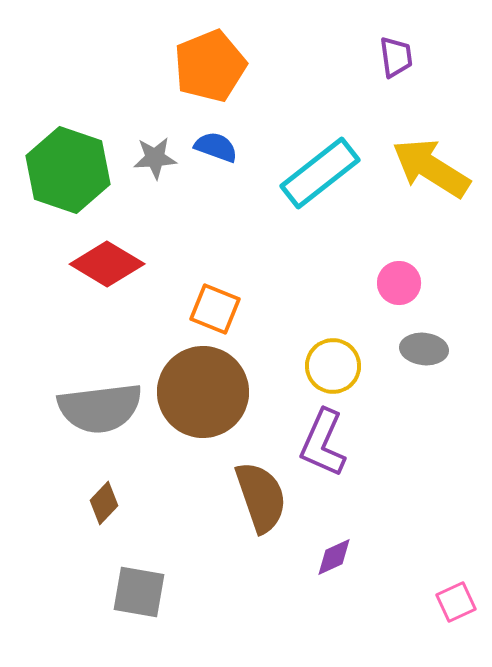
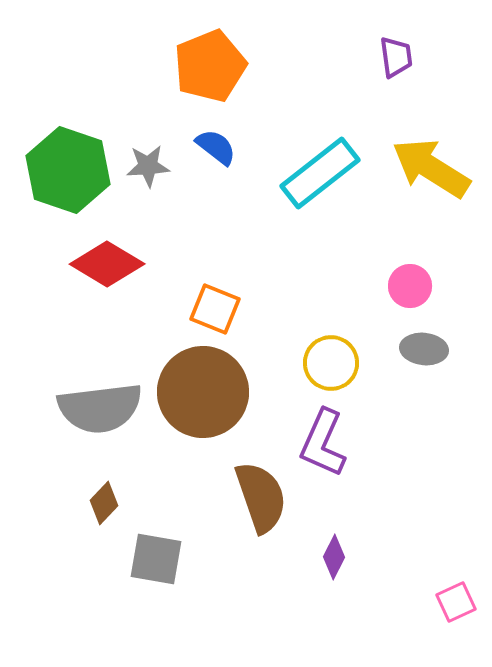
blue semicircle: rotated 18 degrees clockwise
gray star: moved 7 px left, 8 px down
pink circle: moved 11 px right, 3 px down
yellow circle: moved 2 px left, 3 px up
purple diamond: rotated 39 degrees counterclockwise
gray square: moved 17 px right, 33 px up
